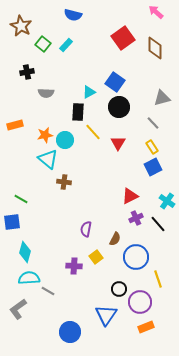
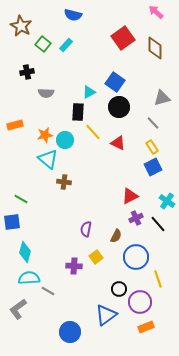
red triangle at (118, 143): rotated 35 degrees counterclockwise
brown semicircle at (115, 239): moved 1 px right, 3 px up
blue triangle at (106, 315): rotated 20 degrees clockwise
